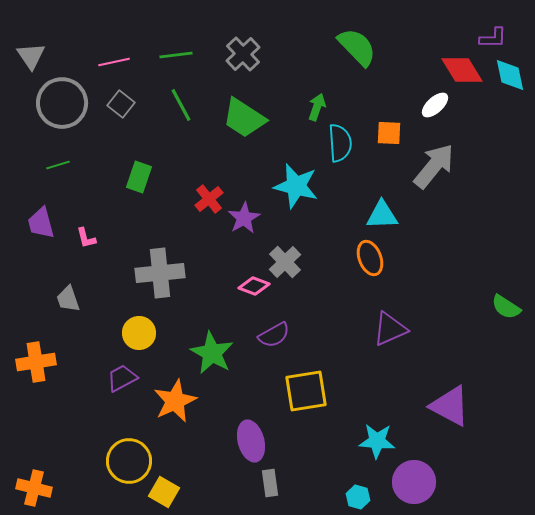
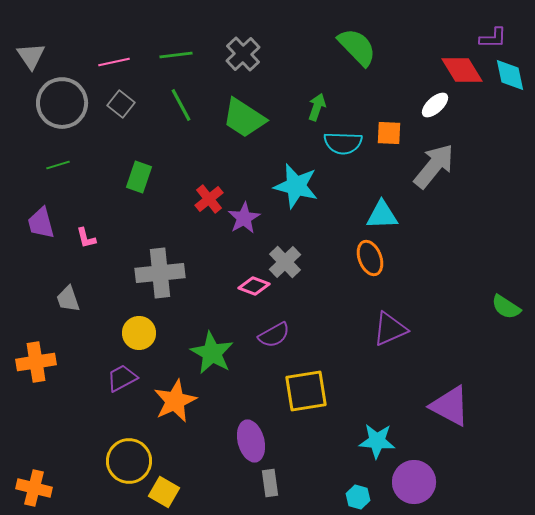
cyan semicircle at (340, 143): moved 3 px right; rotated 96 degrees clockwise
